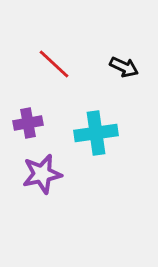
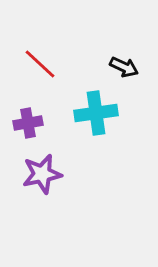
red line: moved 14 px left
cyan cross: moved 20 px up
